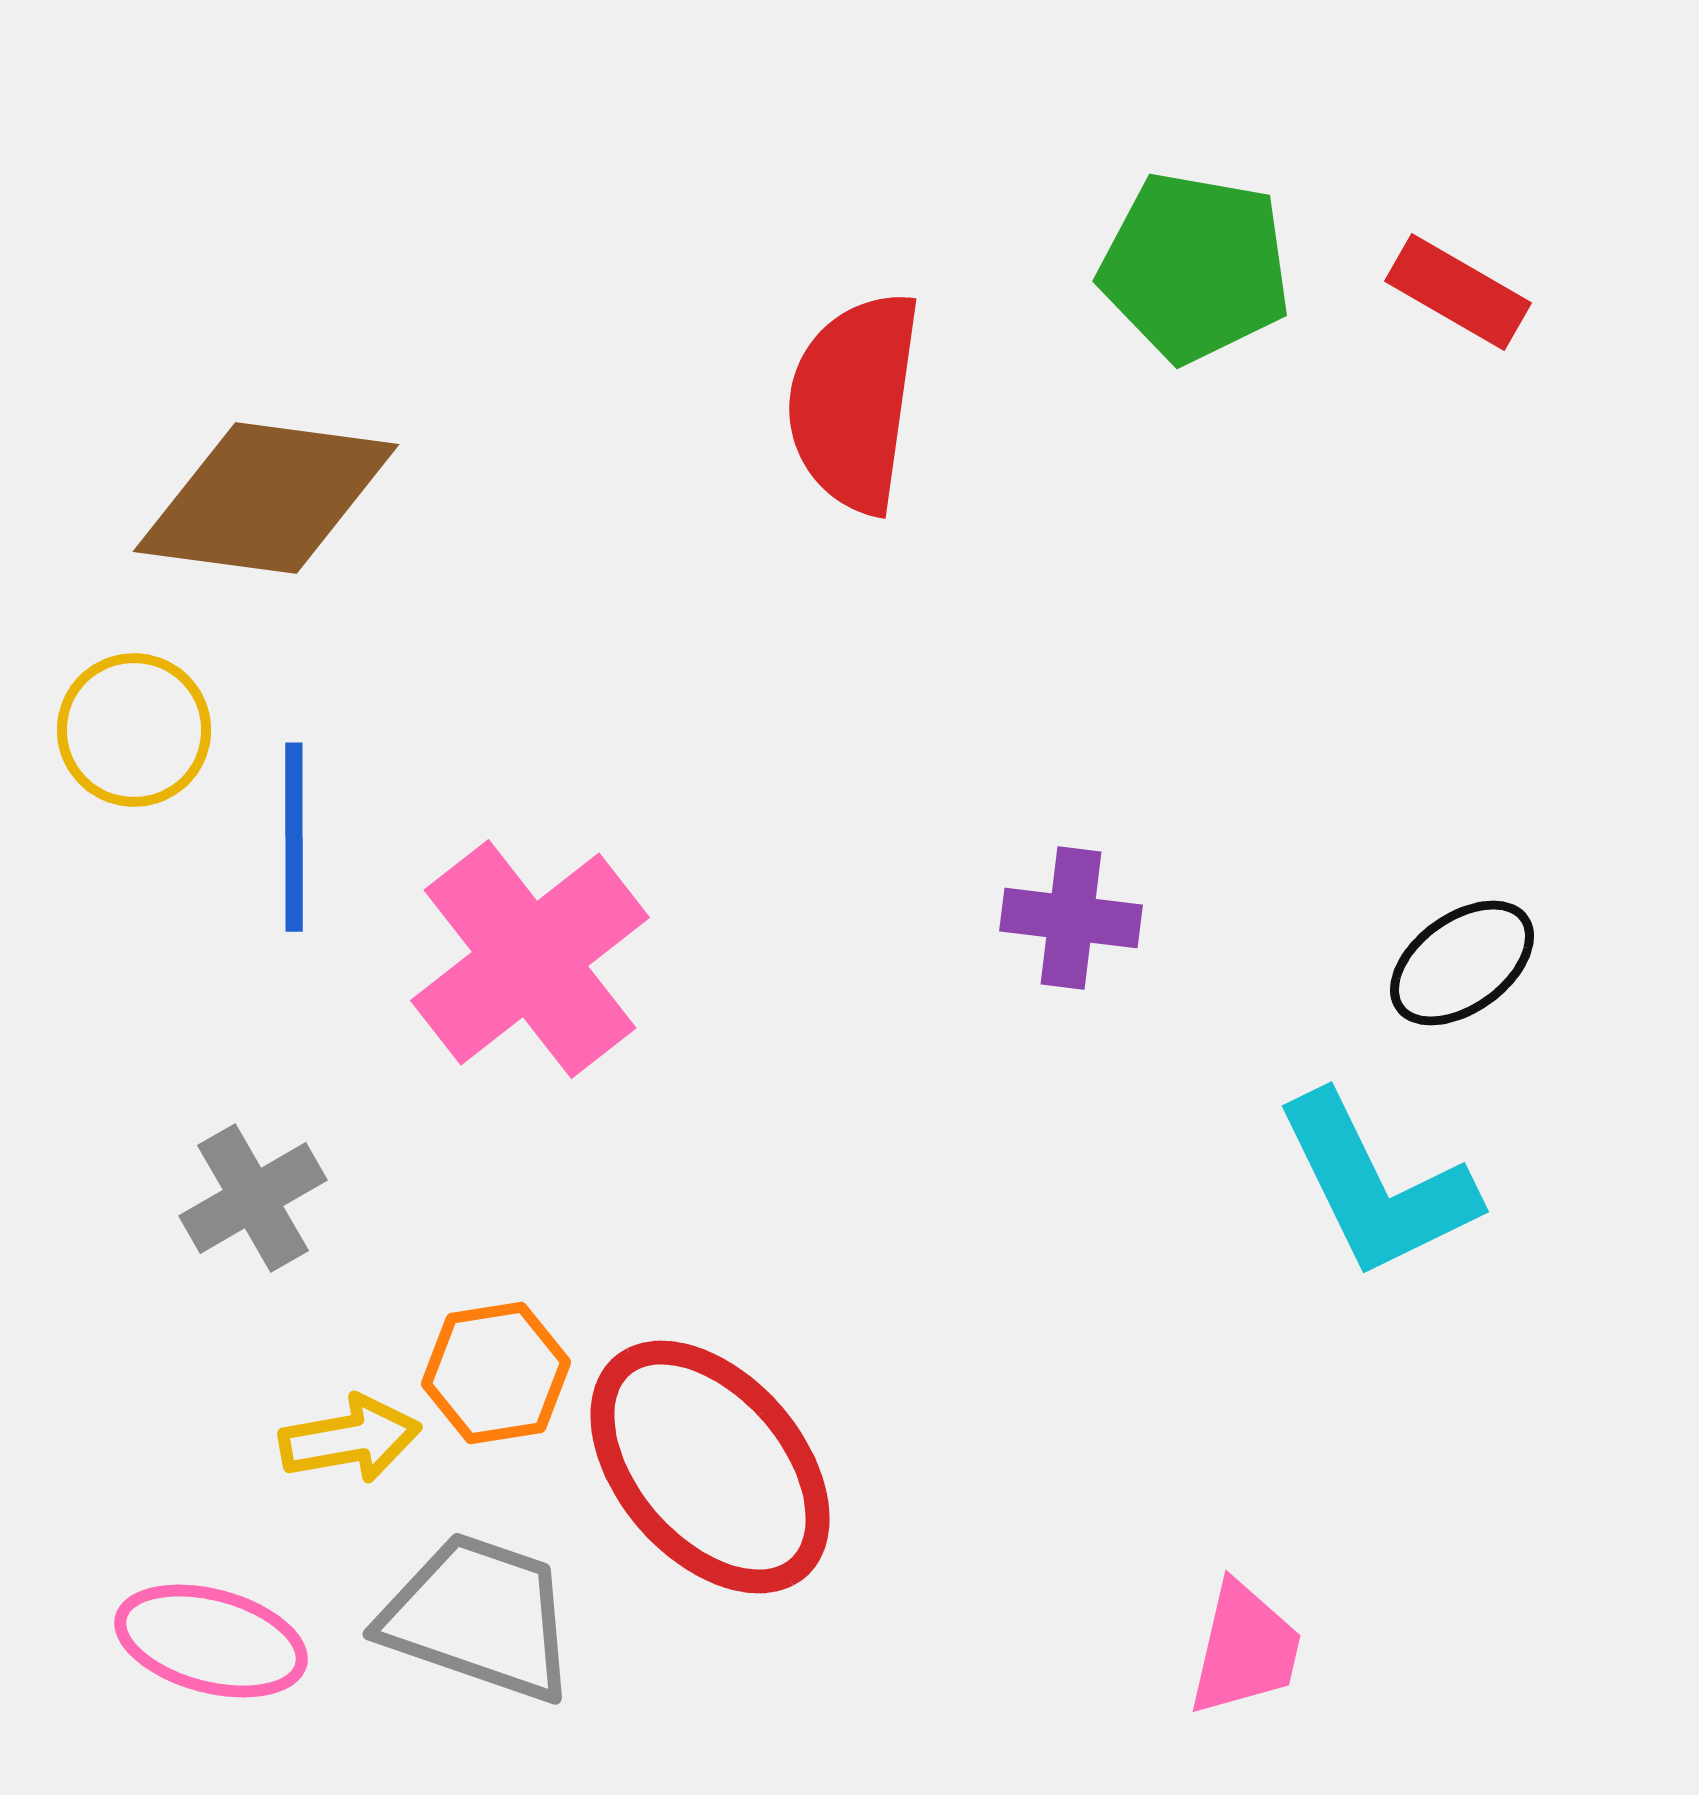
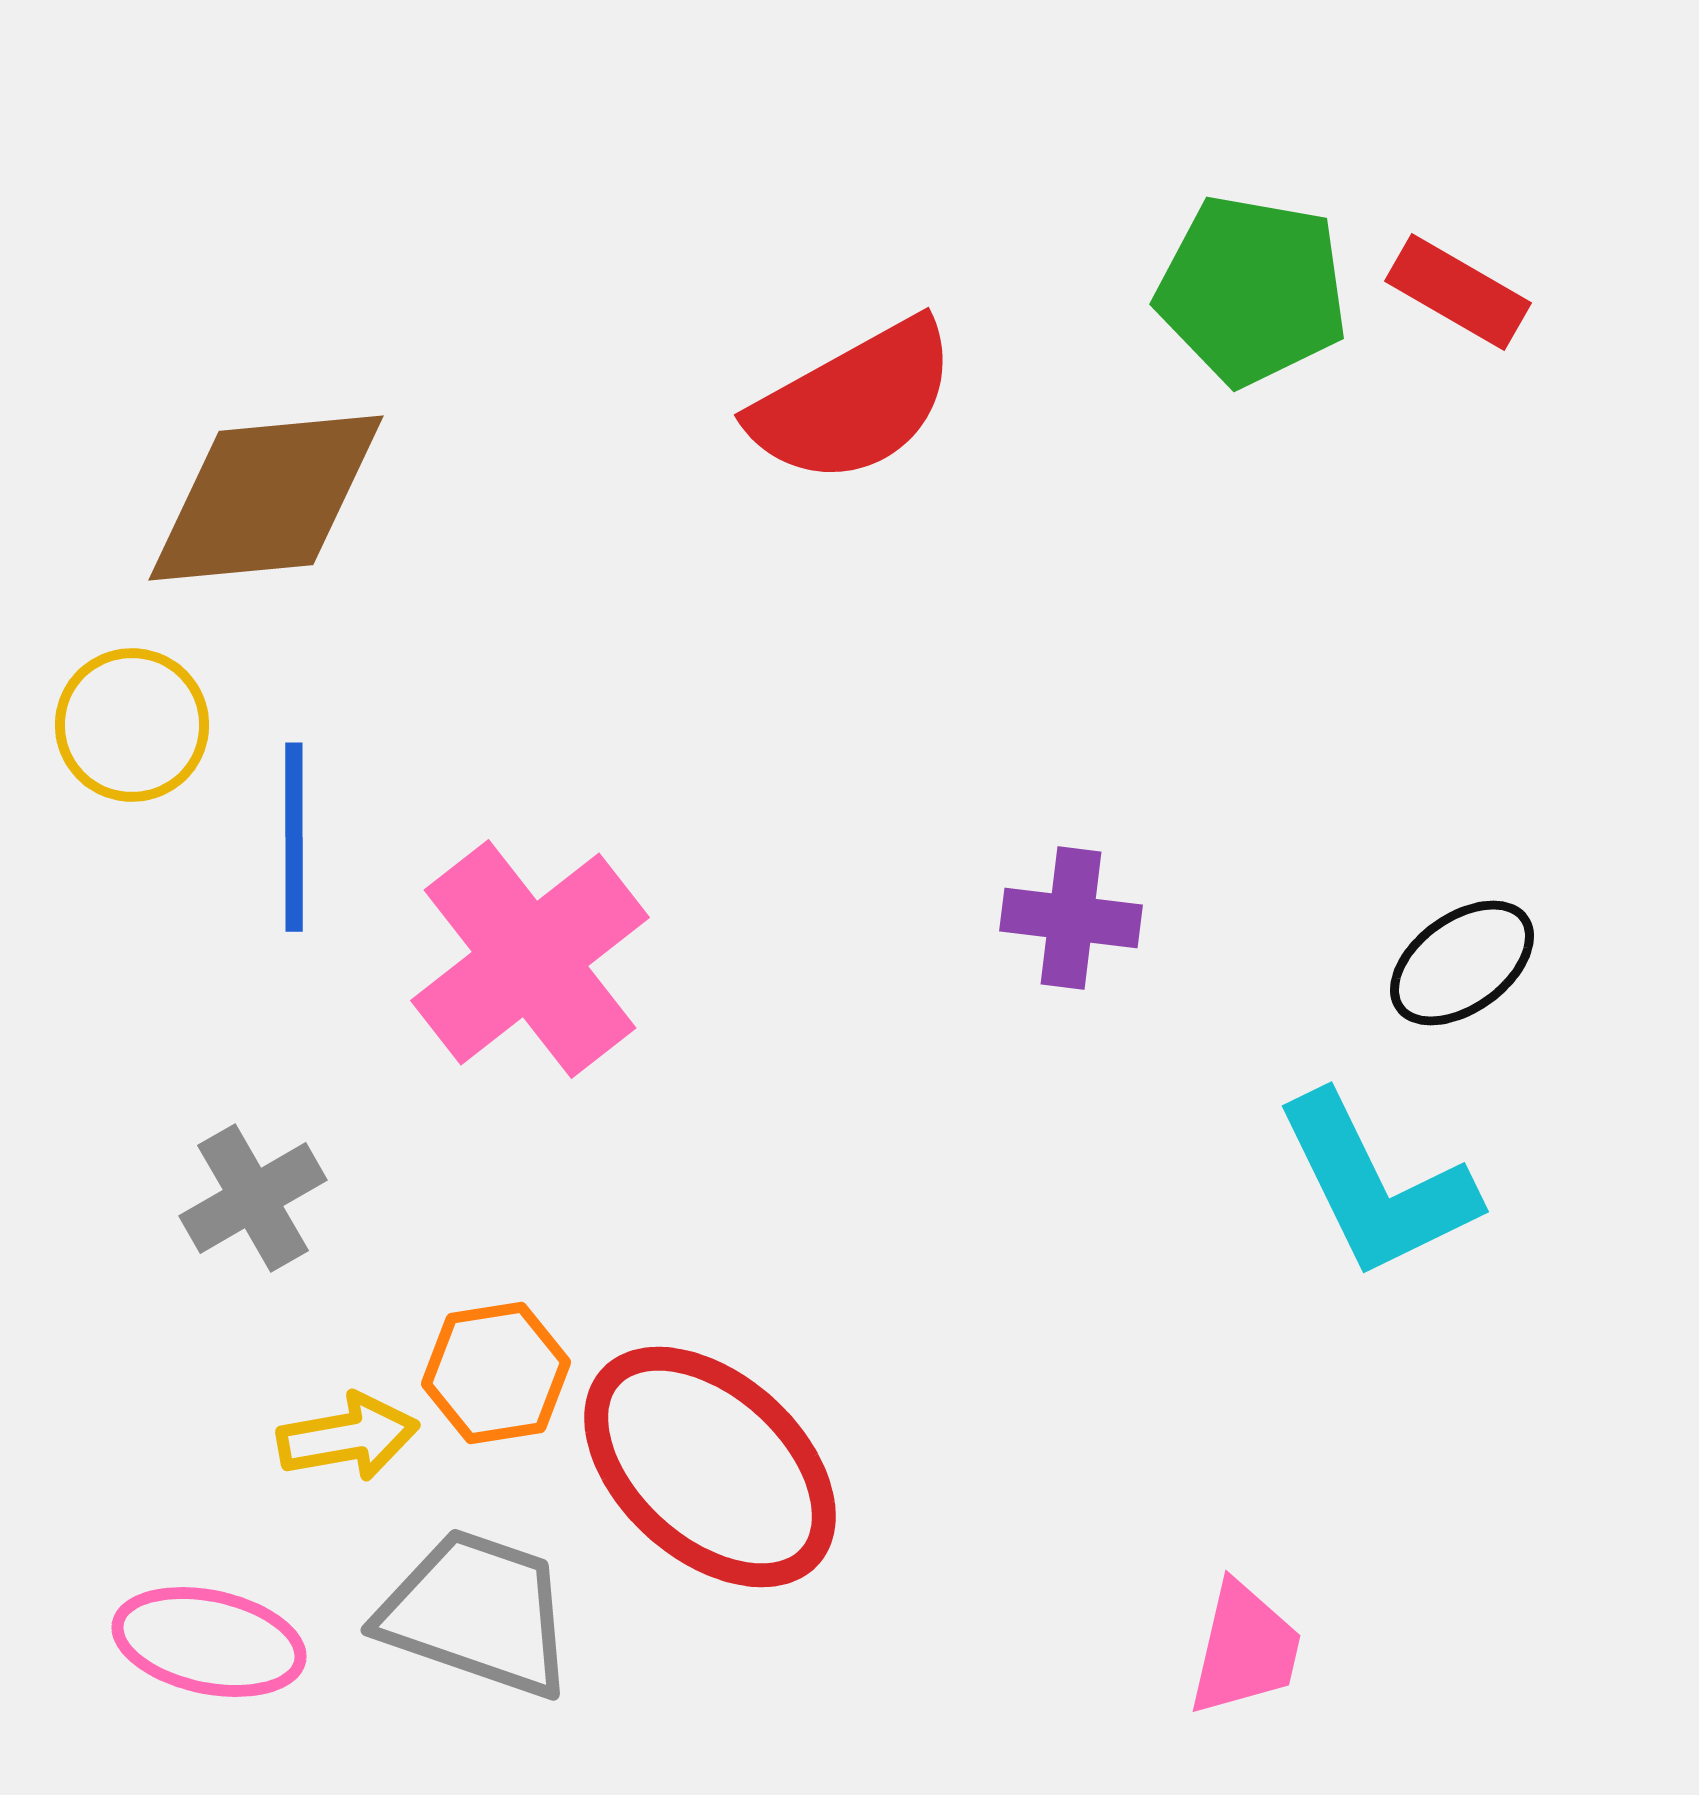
green pentagon: moved 57 px right, 23 px down
red semicircle: rotated 127 degrees counterclockwise
brown diamond: rotated 13 degrees counterclockwise
yellow circle: moved 2 px left, 5 px up
yellow arrow: moved 2 px left, 2 px up
red ellipse: rotated 7 degrees counterclockwise
gray trapezoid: moved 2 px left, 4 px up
pink ellipse: moved 2 px left, 1 px down; rotated 3 degrees counterclockwise
